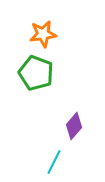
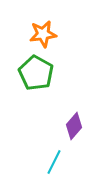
green pentagon: rotated 8 degrees clockwise
